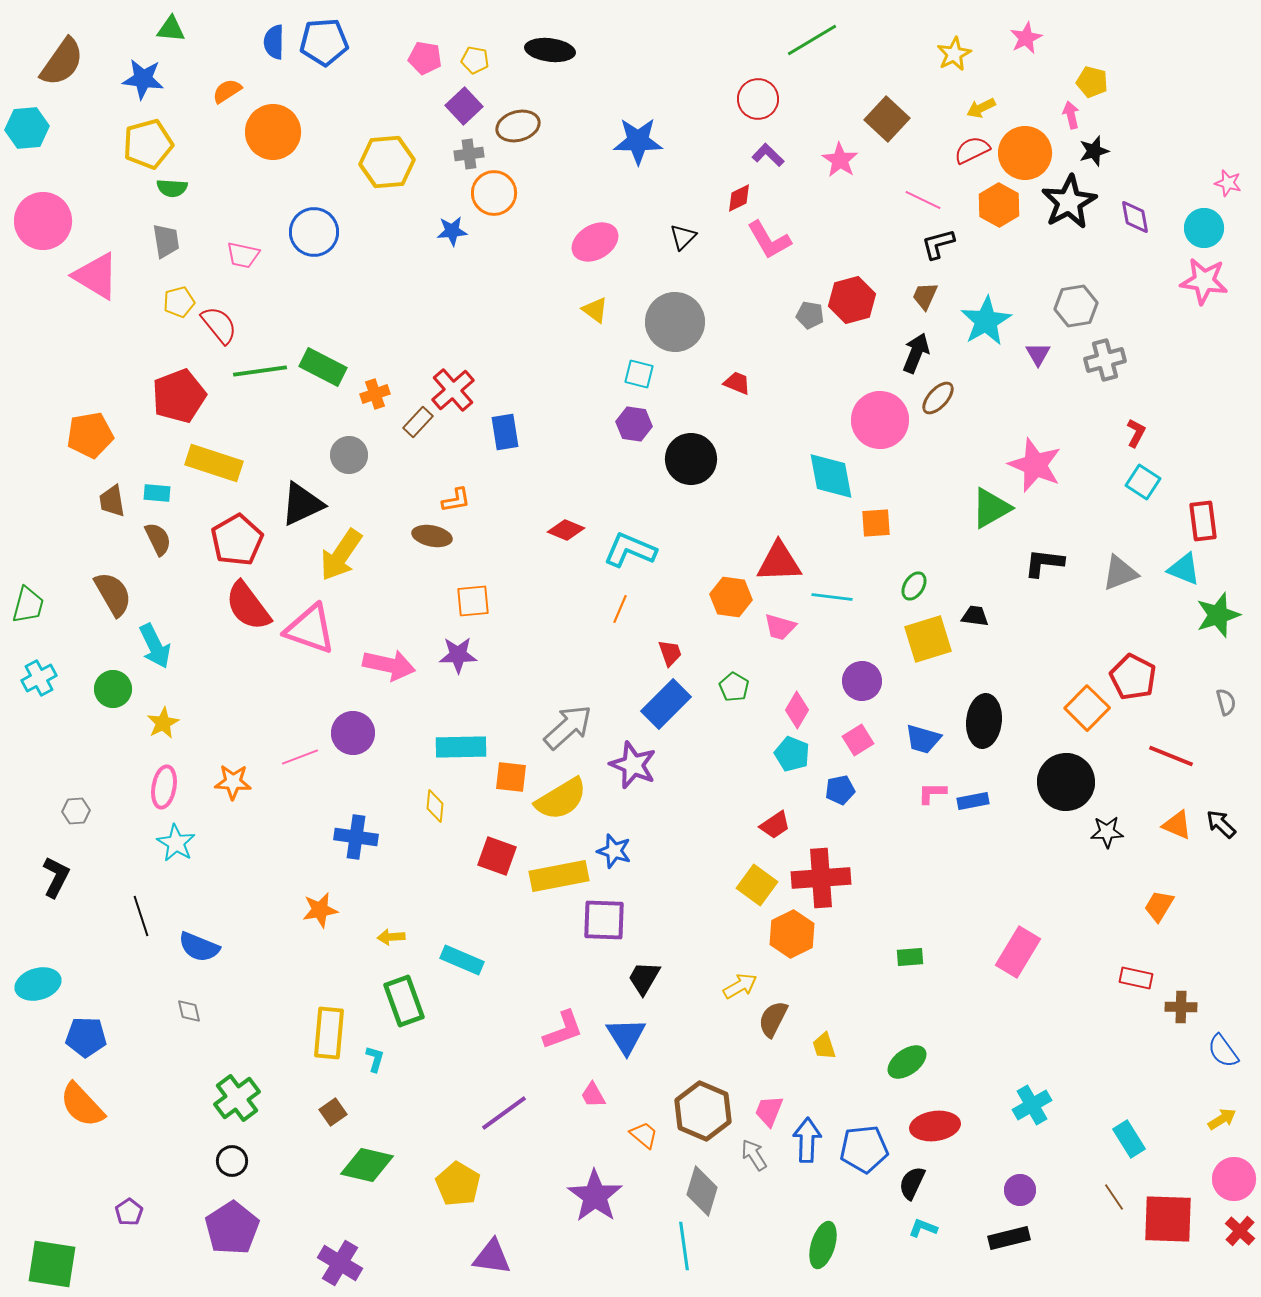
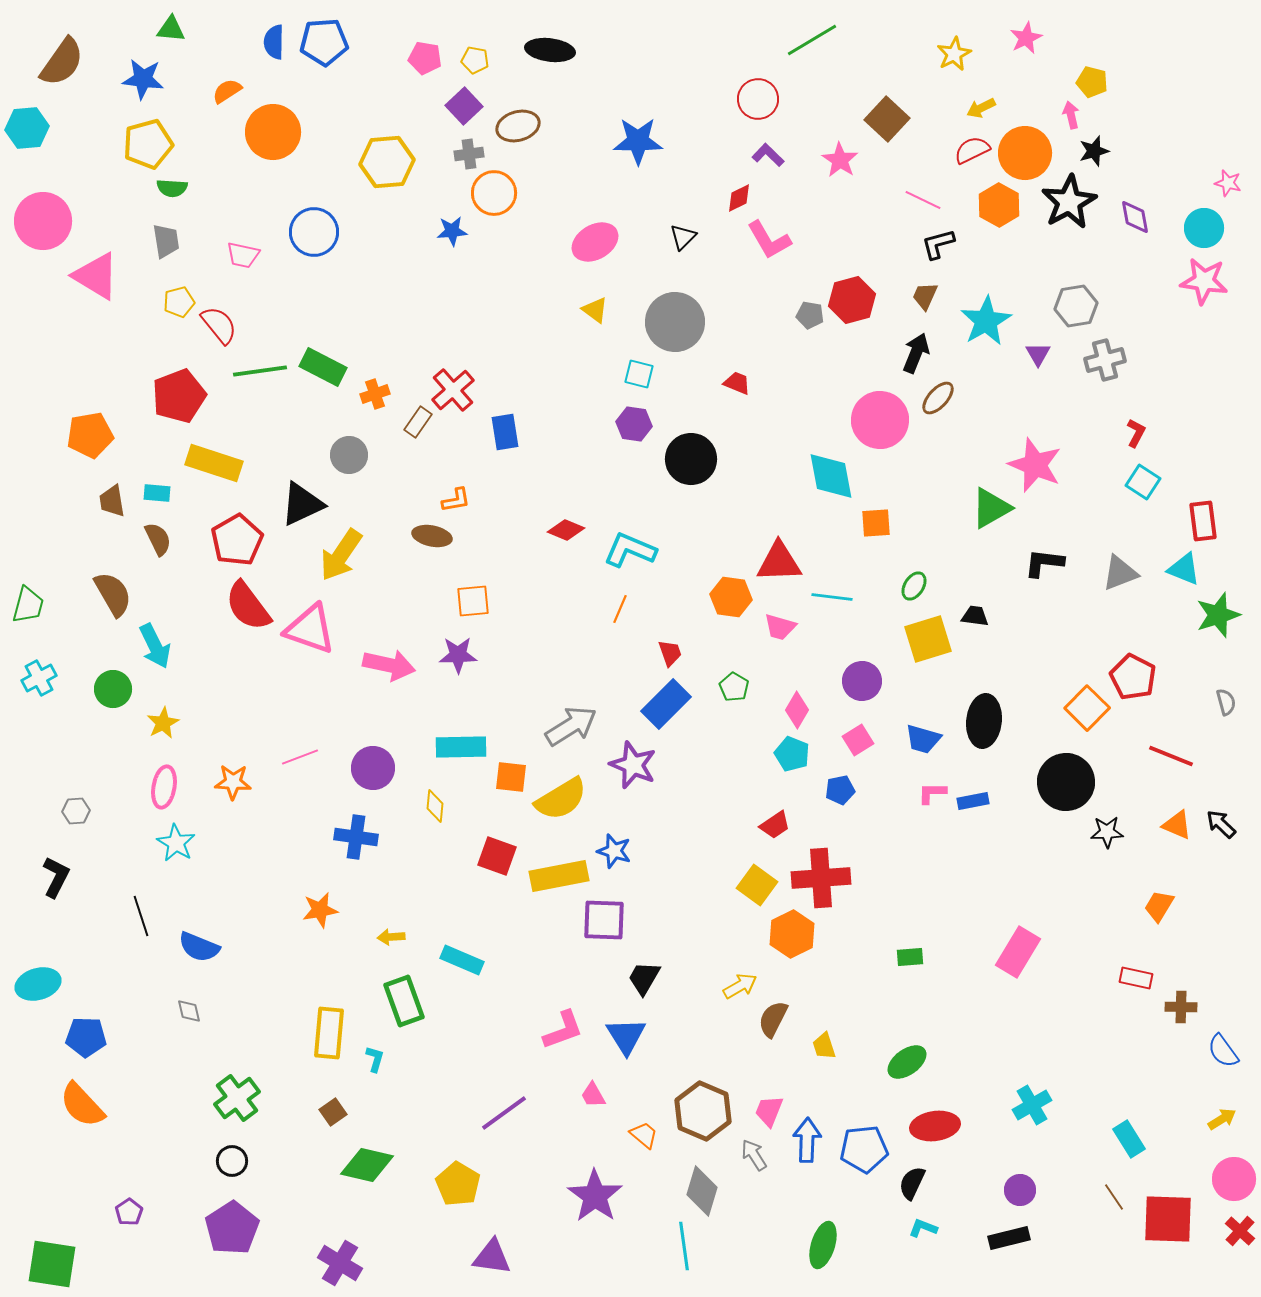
brown rectangle at (418, 422): rotated 8 degrees counterclockwise
gray arrow at (568, 727): moved 3 px right, 1 px up; rotated 10 degrees clockwise
purple circle at (353, 733): moved 20 px right, 35 px down
